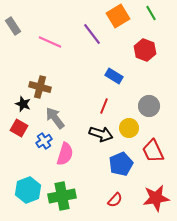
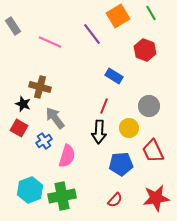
black arrow: moved 2 px left, 2 px up; rotated 75 degrees clockwise
pink semicircle: moved 2 px right, 2 px down
blue pentagon: rotated 20 degrees clockwise
cyan hexagon: moved 2 px right
